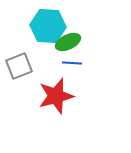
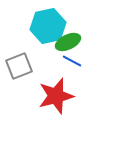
cyan hexagon: rotated 16 degrees counterclockwise
blue line: moved 2 px up; rotated 24 degrees clockwise
